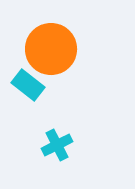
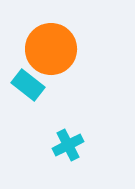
cyan cross: moved 11 px right
